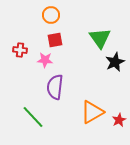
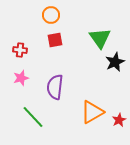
pink star: moved 24 px left, 18 px down; rotated 21 degrees counterclockwise
